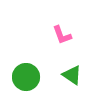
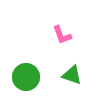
green triangle: rotated 15 degrees counterclockwise
